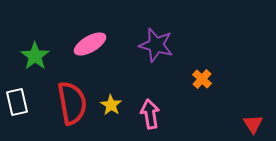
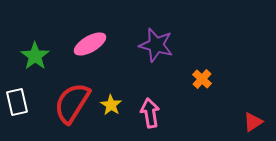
red semicircle: rotated 138 degrees counterclockwise
pink arrow: moved 1 px up
red triangle: moved 2 px up; rotated 30 degrees clockwise
